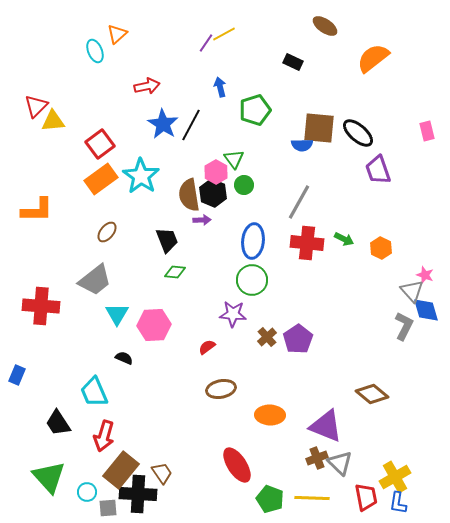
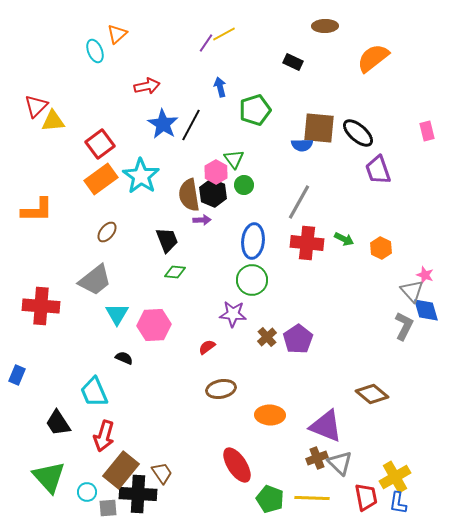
brown ellipse at (325, 26): rotated 35 degrees counterclockwise
